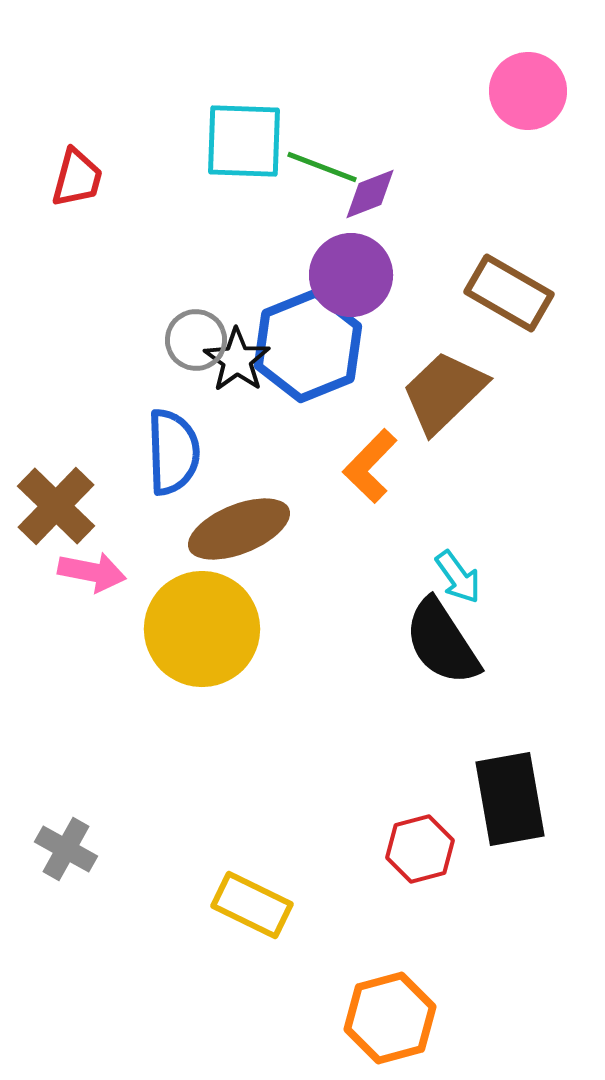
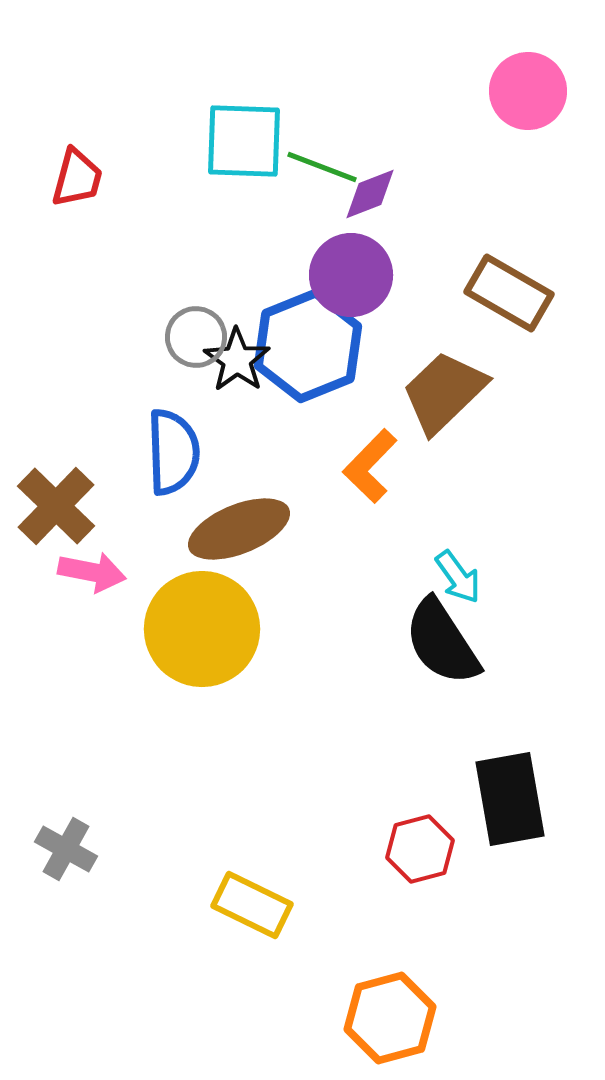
gray circle: moved 3 px up
